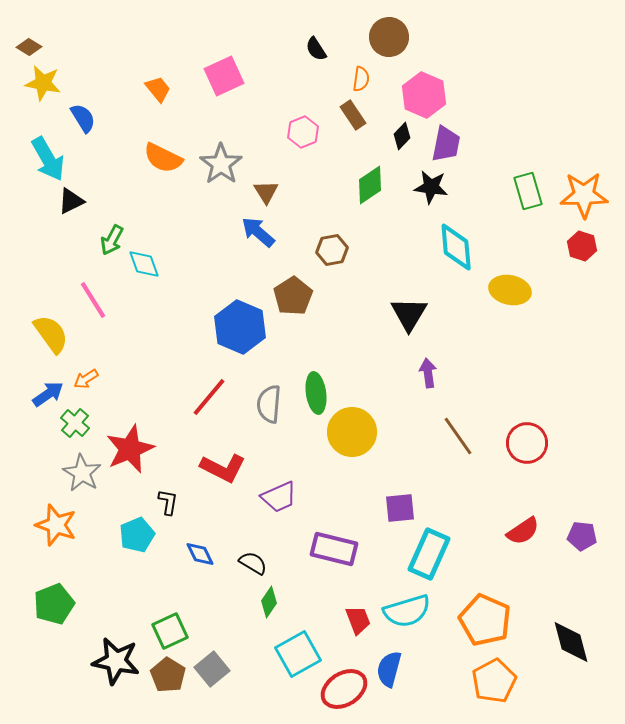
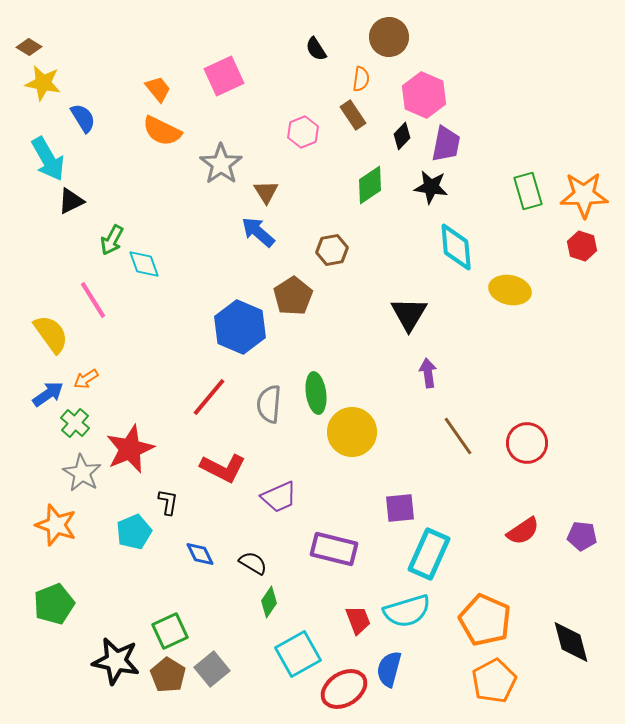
orange semicircle at (163, 158): moved 1 px left, 27 px up
cyan pentagon at (137, 535): moved 3 px left, 3 px up
